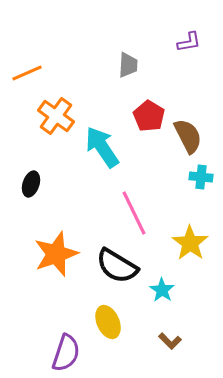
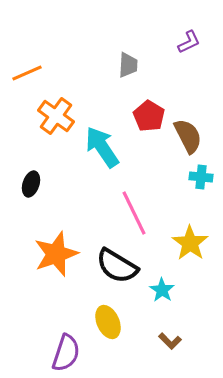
purple L-shape: rotated 15 degrees counterclockwise
